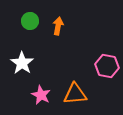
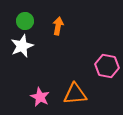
green circle: moved 5 px left
white star: moved 17 px up; rotated 15 degrees clockwise
pink star: moved 1 px left, 2 px down
